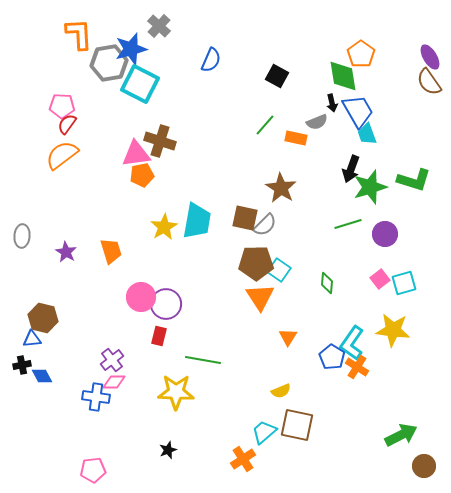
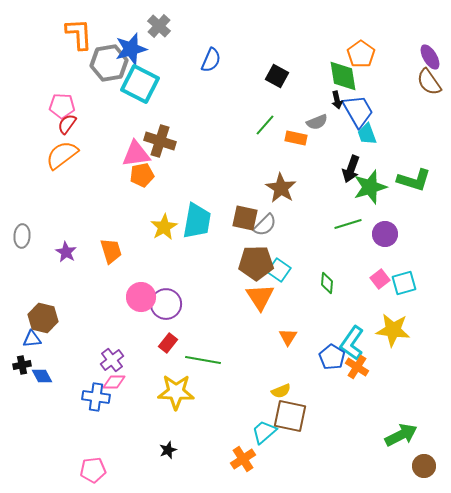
black arrow at (332, 103): moved 5 px right, 3 px up
red rectangle at (159, 336): moved 9 px right, 7 px down; rotated 24 degrees clockwise
brown square at (297, 425): moved 7 px left, 9 px up
